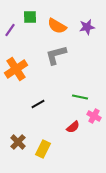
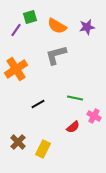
green square: rotated 16 degrees counterclockwise
purple line: moved 6 px right
green line: moved 5 px left, 1 px down
